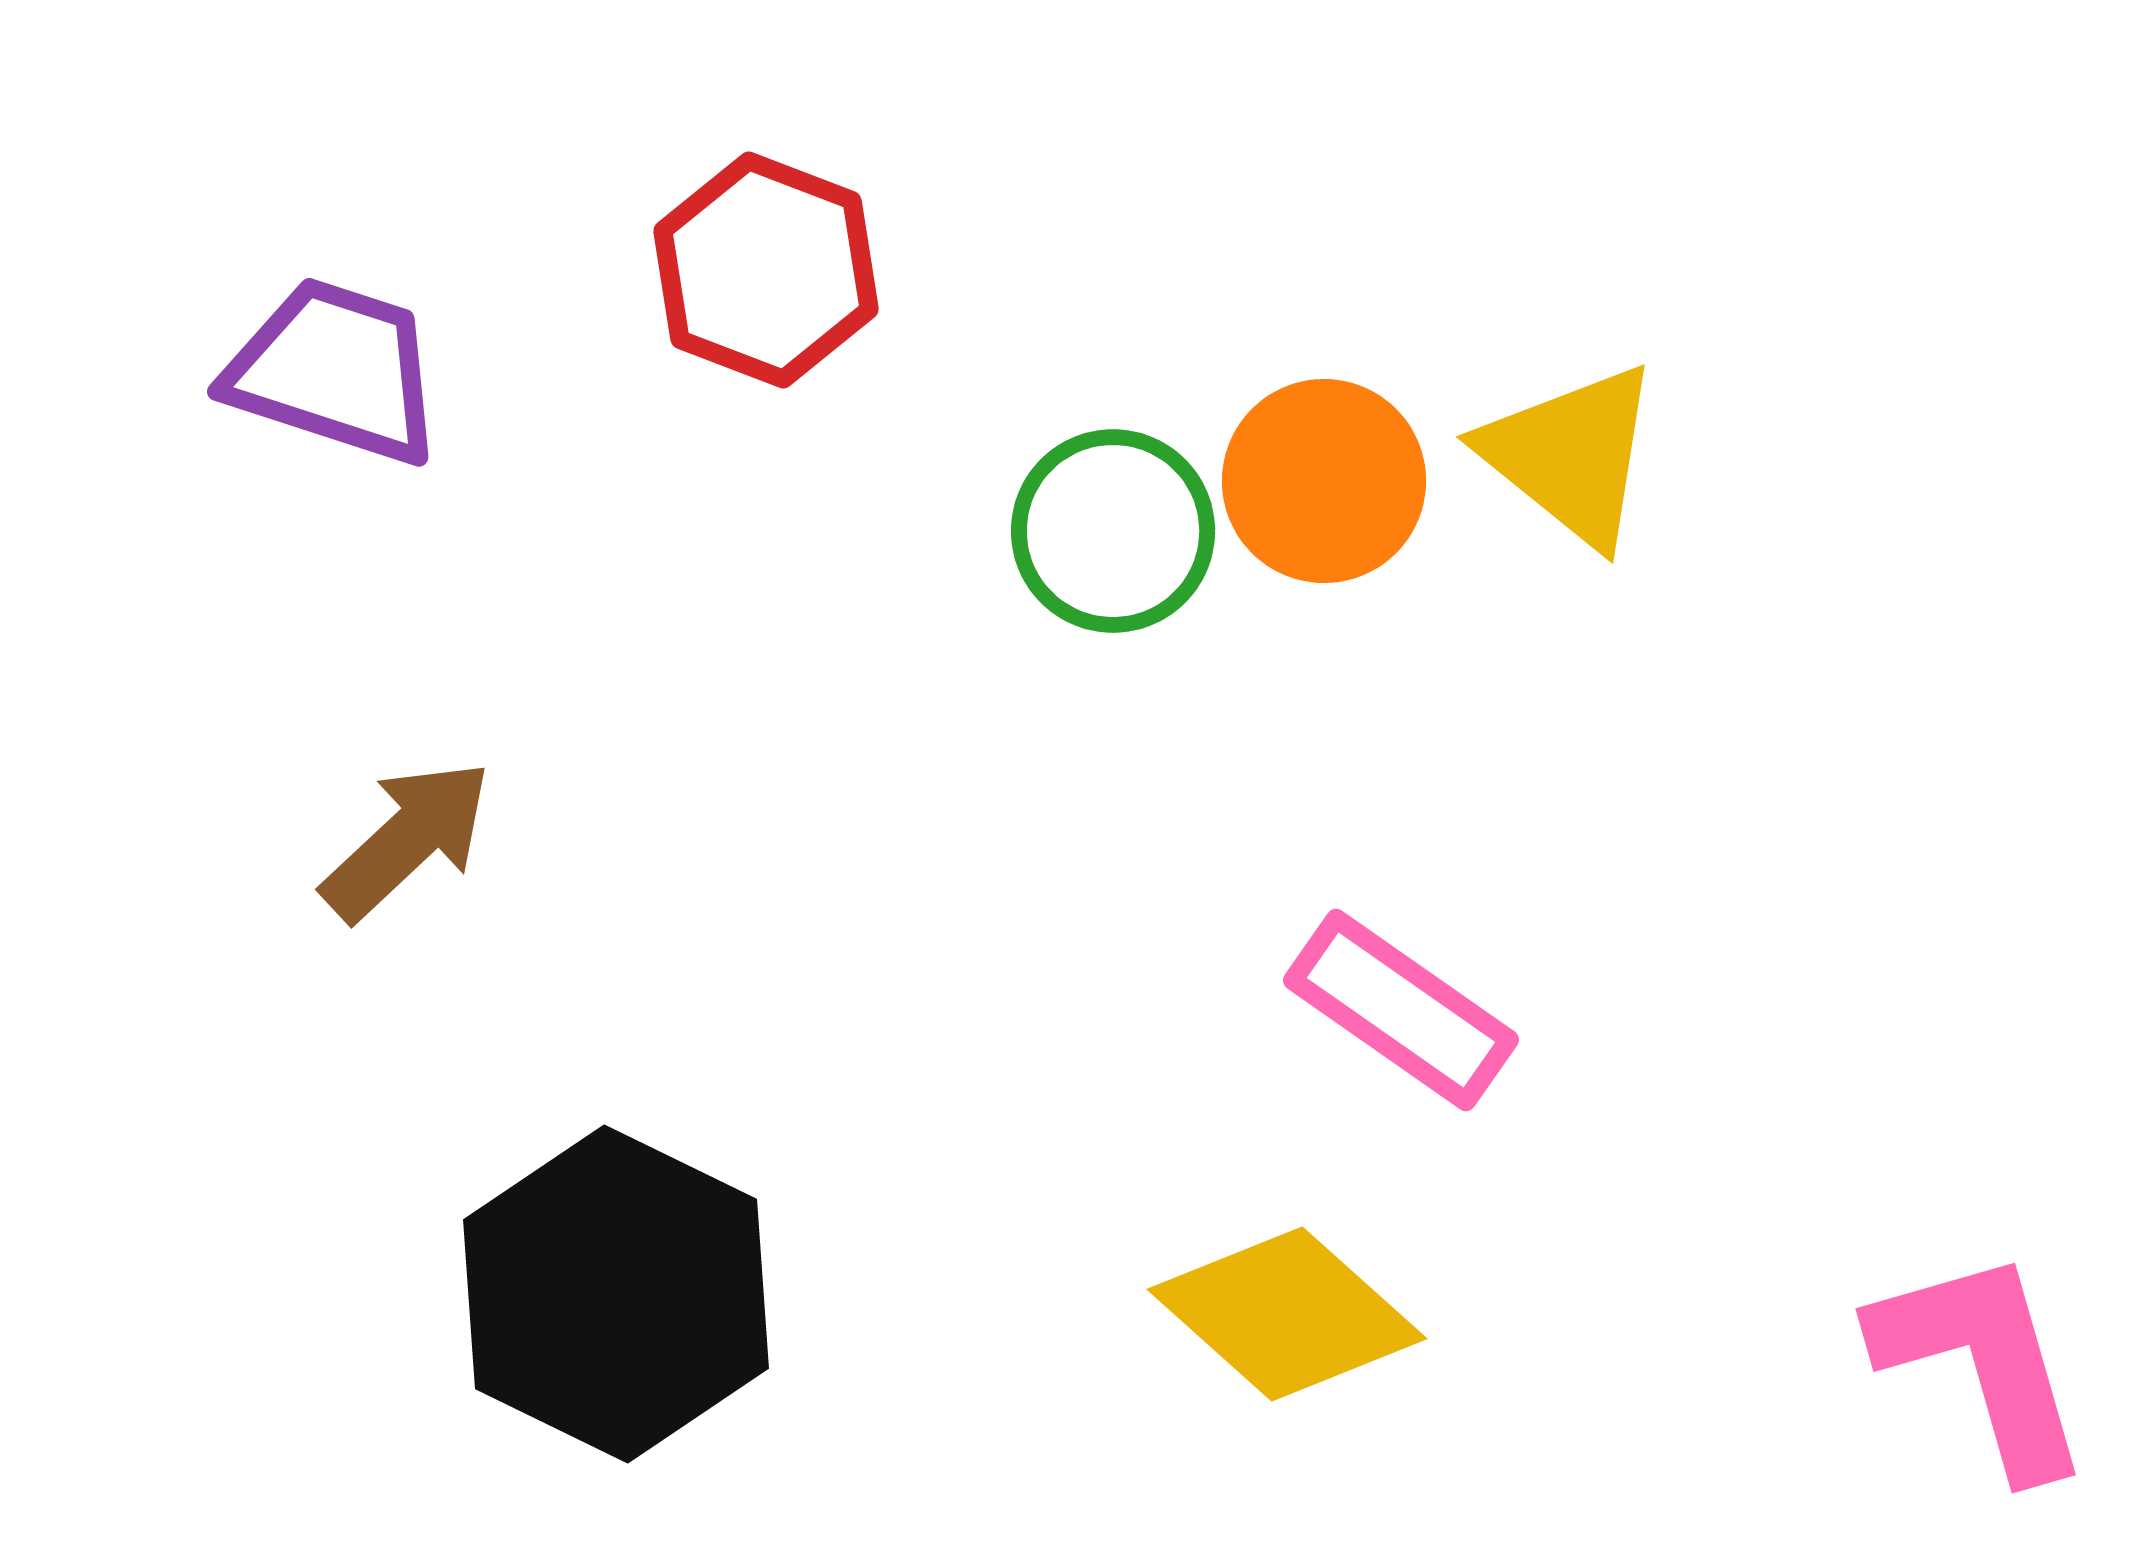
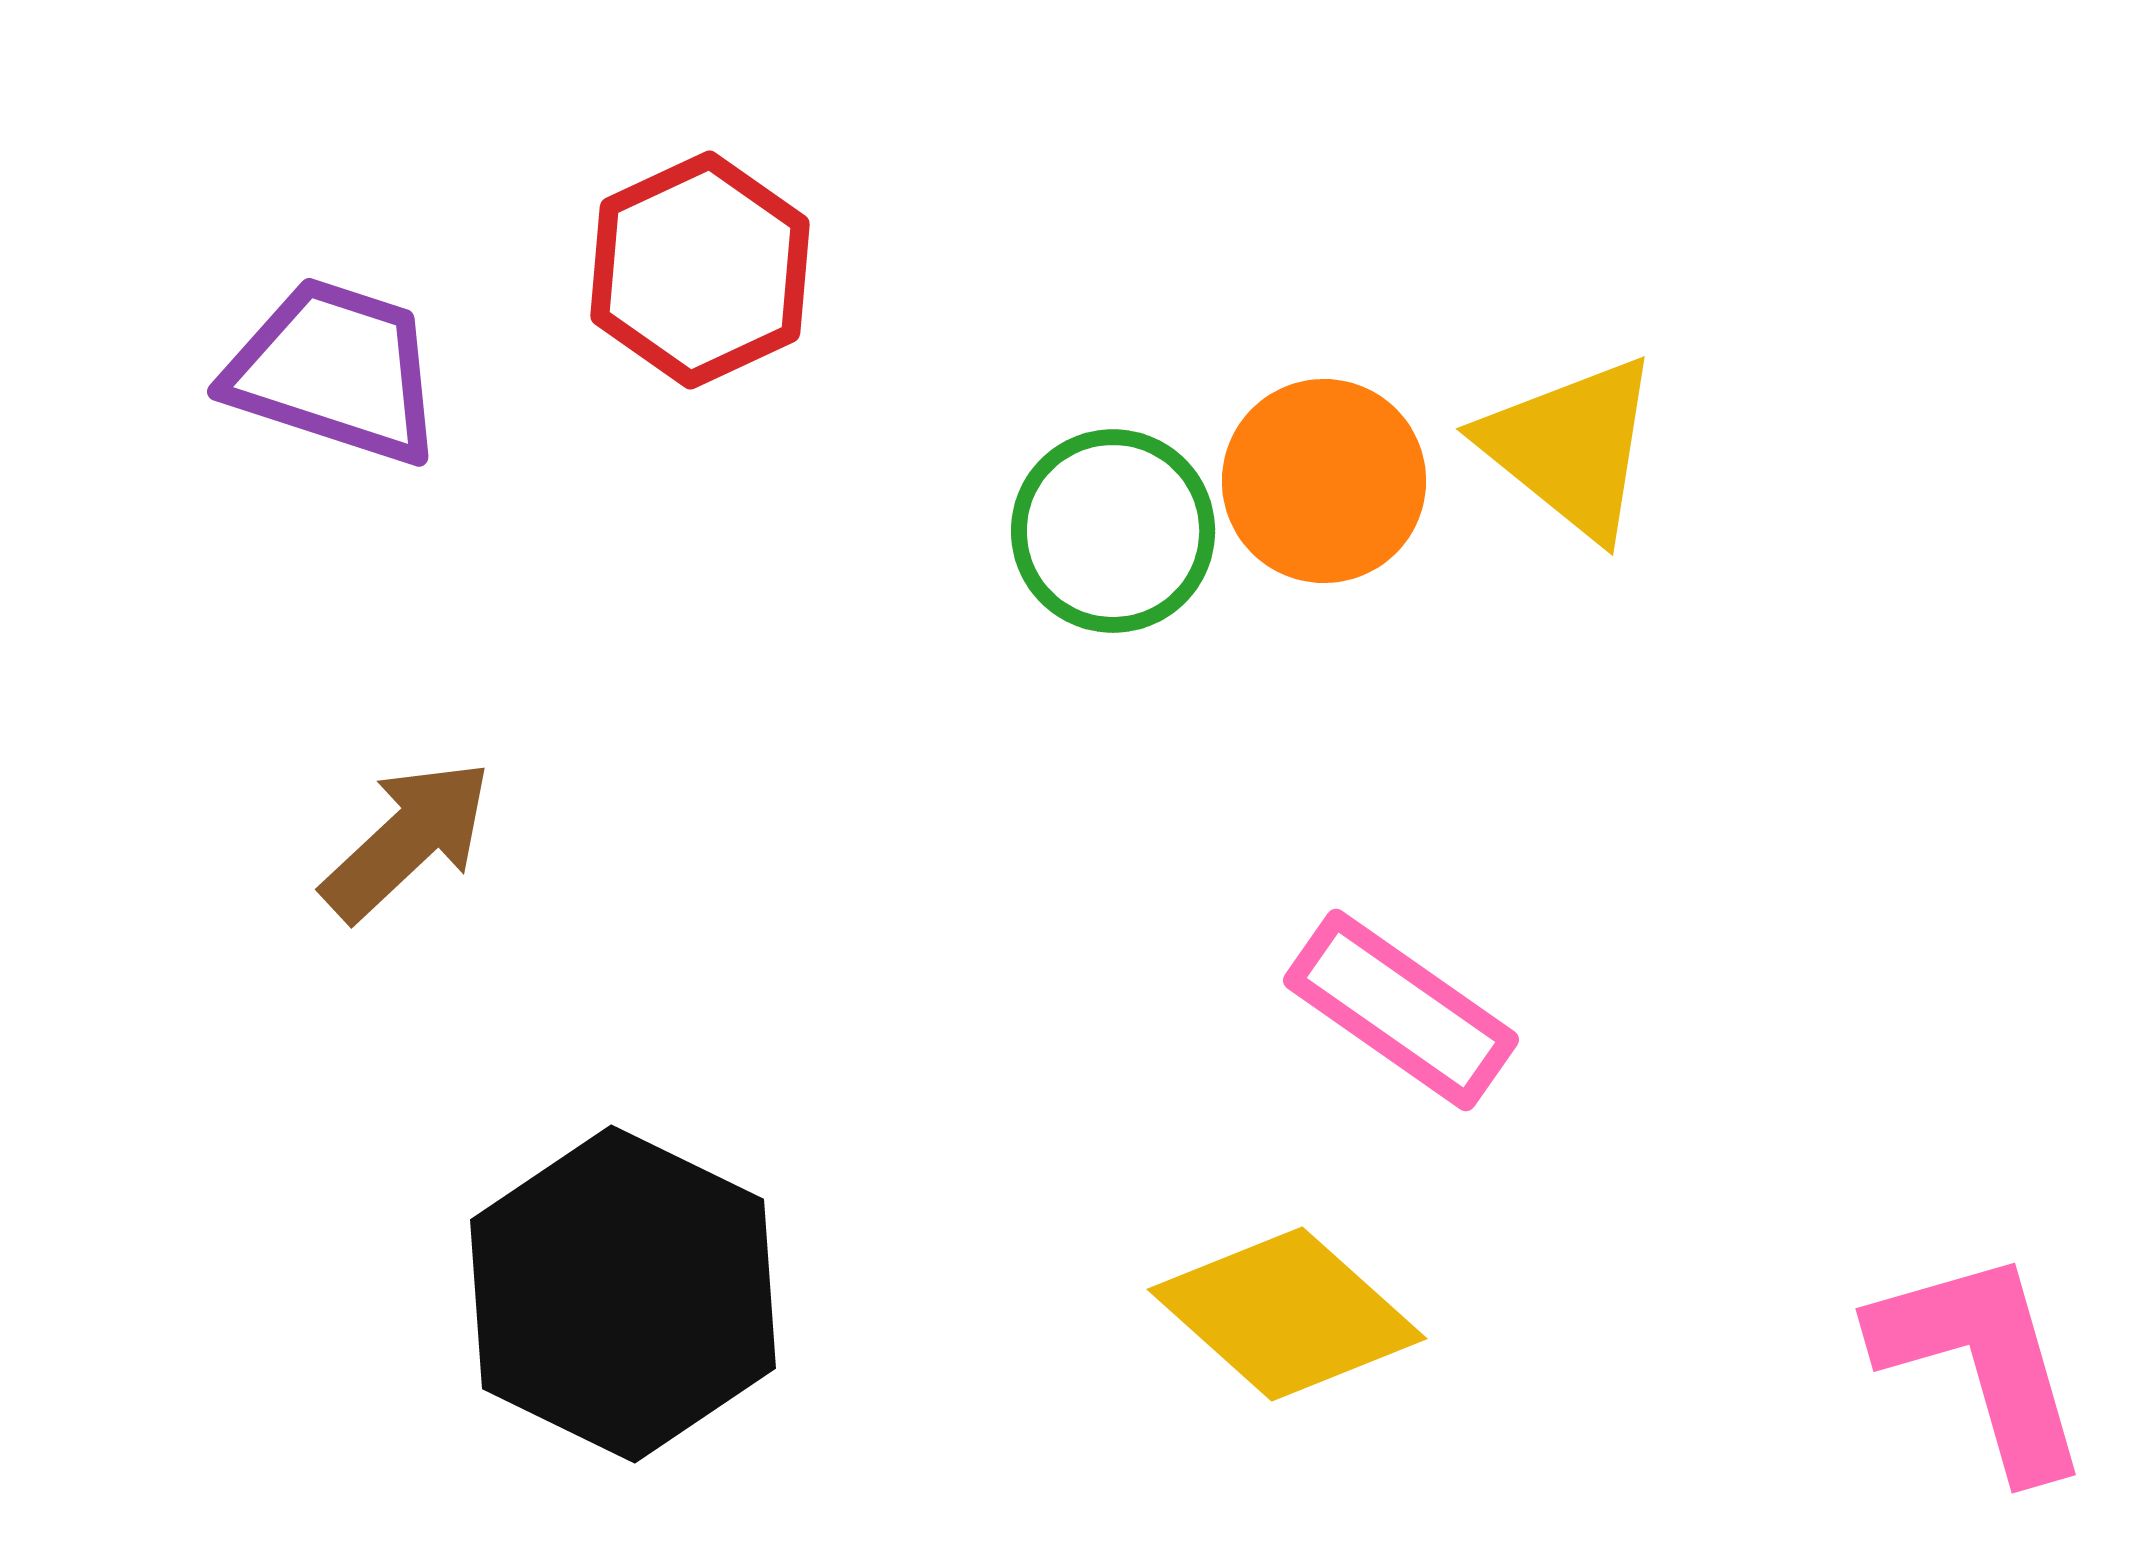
red hexagon: moved 66 px left; rotated 14 degrees clockwise
yellow triangle: moved 8 px up
black hexagon: moved 7 px right
